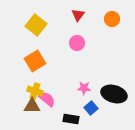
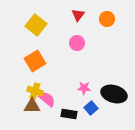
orange circle: moved 5 px left
black rectangle: moved 2 px left, 5 px up
